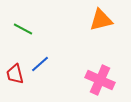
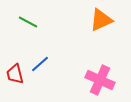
orange triangle: rotated 10 degrees counterclockwise
green line: moved 5 px right, 7 px up
